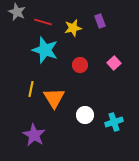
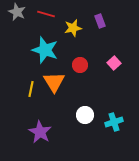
red line: moved 3 px right, 8 px up
orange triangle: moved 16 px up
purple star: moved 6 px right, 3 px up
